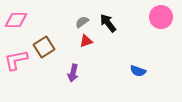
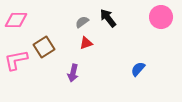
black arrow: moved 5 px up
red triangle: moved 2 px down
blue semicircle: moved 2 px up; rotated 112 degrees clockwise
